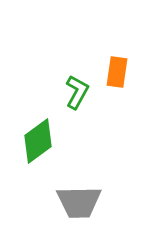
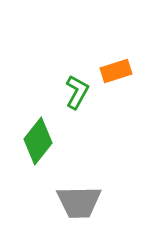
orange rectangle: moved 1 px left, 1 px up; rotated 64 degrees clockwise
green diamond: rotated 15 degrees counterclockwise
